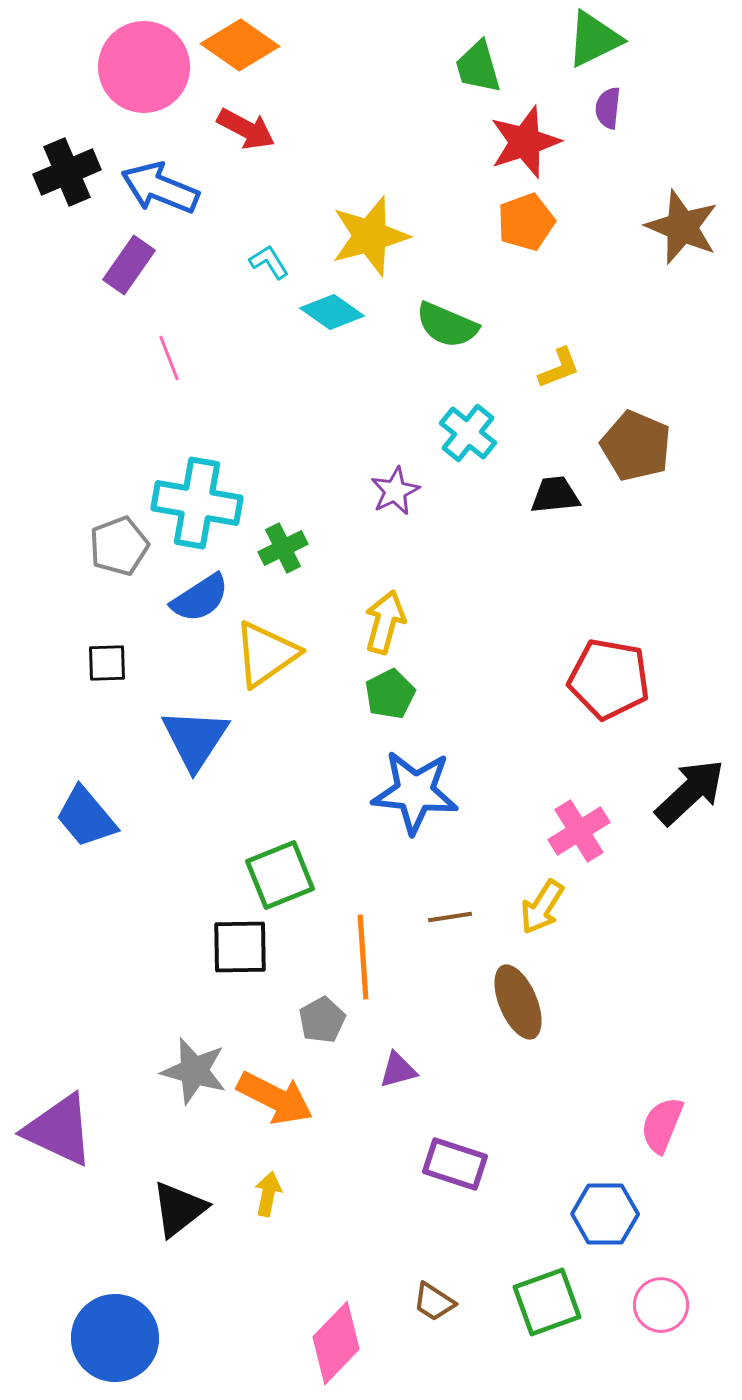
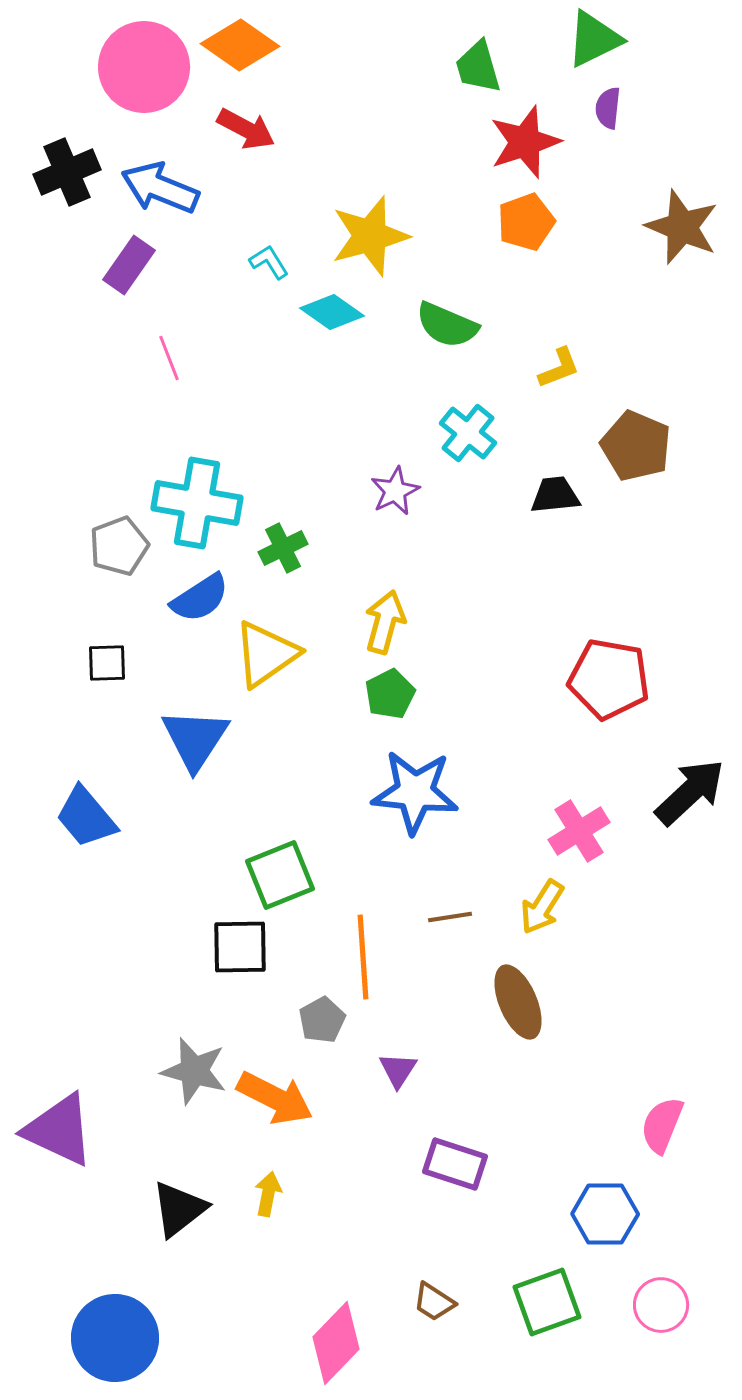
purple triangle at (398, 1070): rotated 42 degrees counterclockwise
